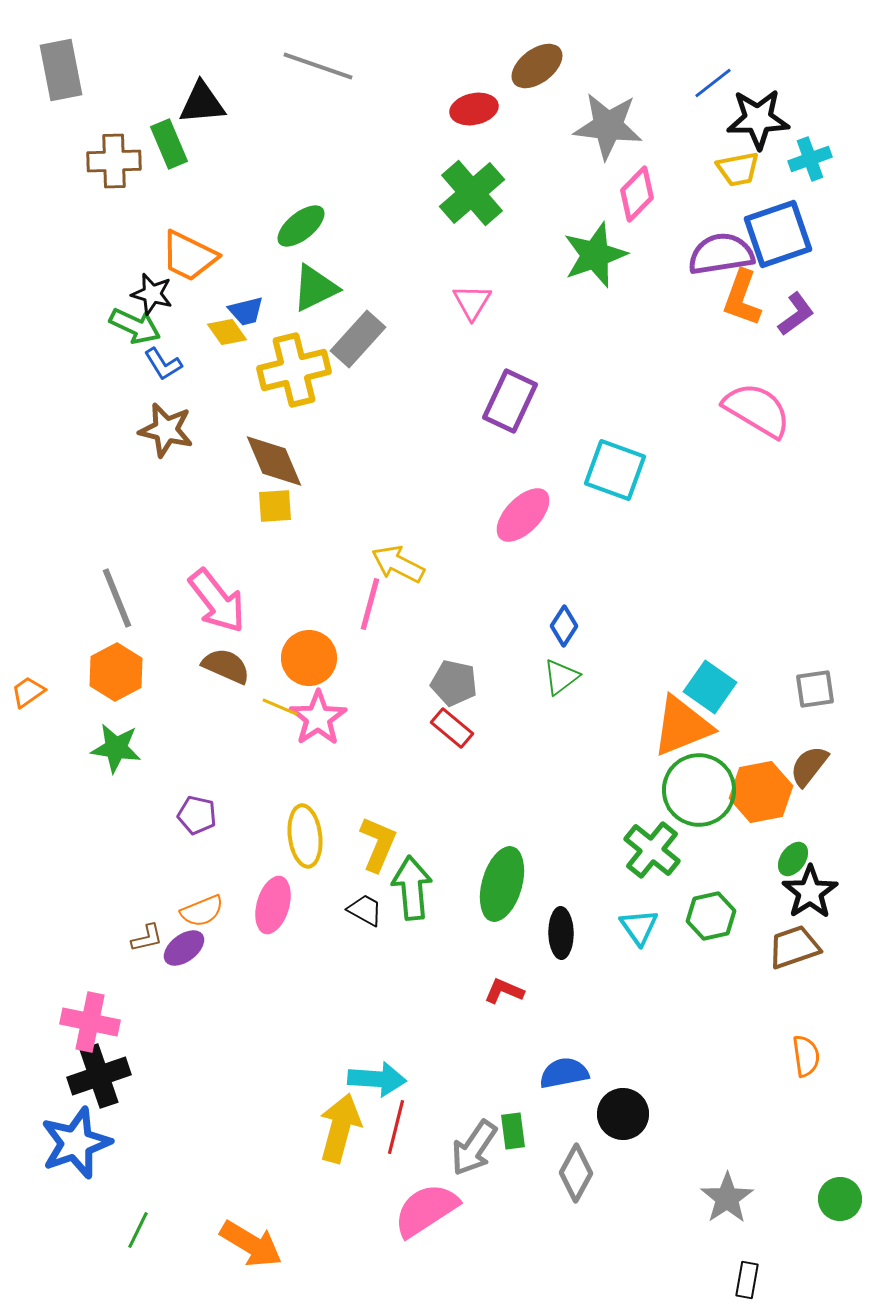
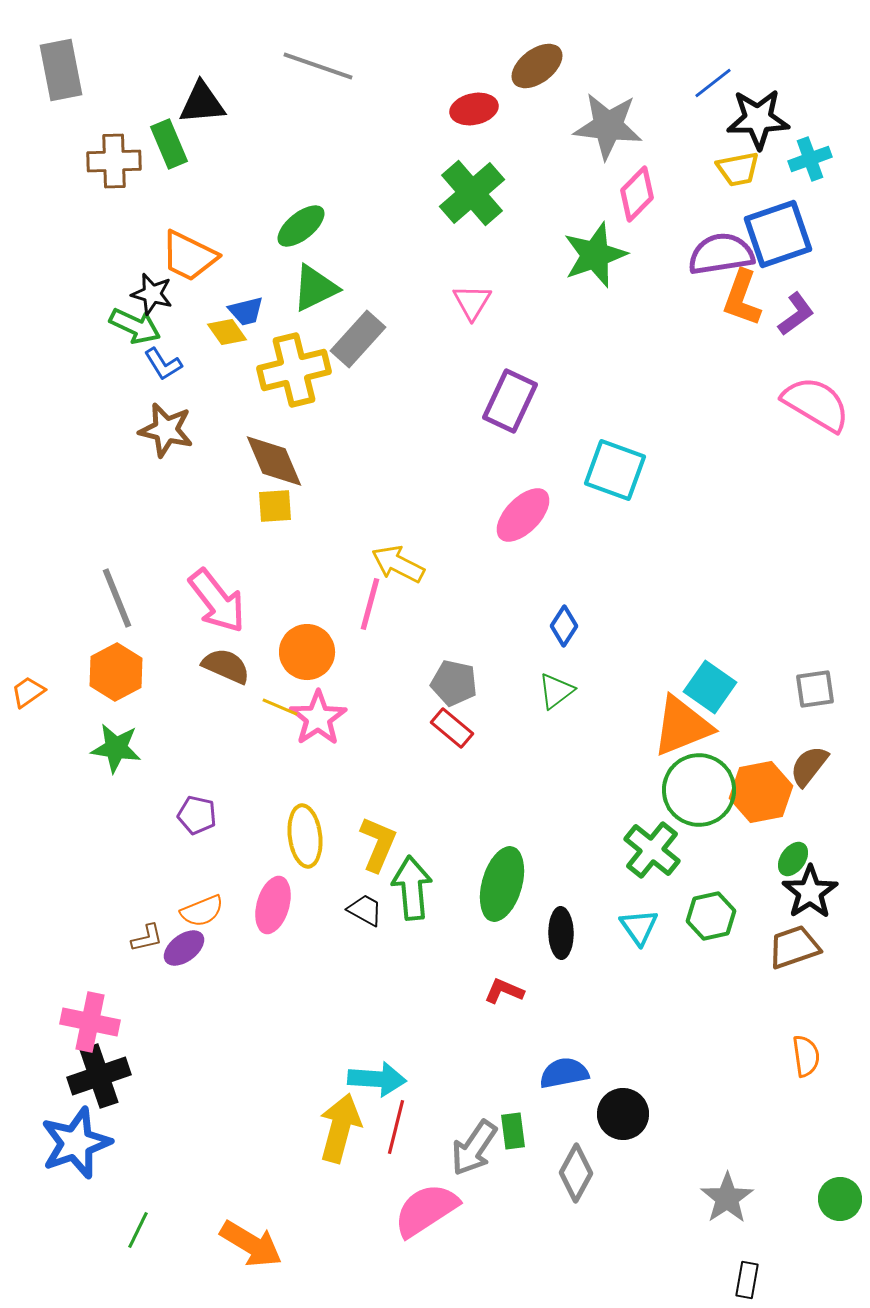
pink semicircle at (757, 410): moved 59 px right, 6 px up
orange circle at (309, 658): moved 2 px left, 6 px up
green triangle at (561, 677): moved 5 px left, 14 px down
